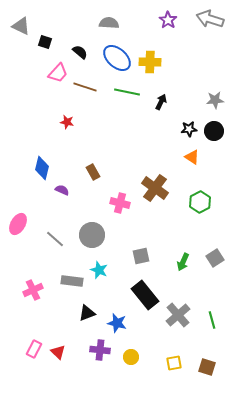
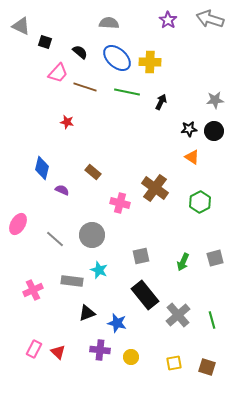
brown rectangle at (93, 172): rotated 21 degrees counterclockwise
gray square at (215, 258): rotated 18 degrees clockwise
